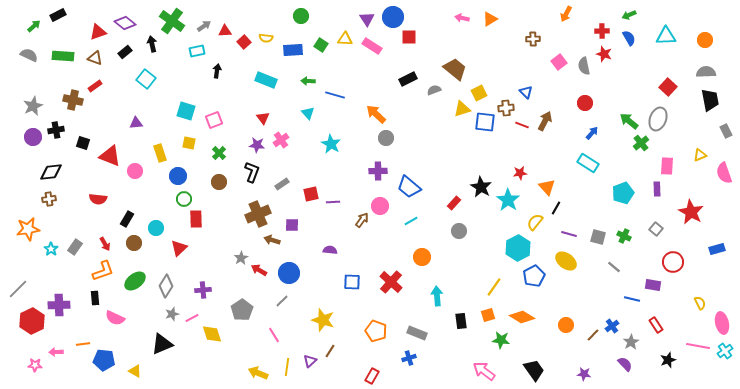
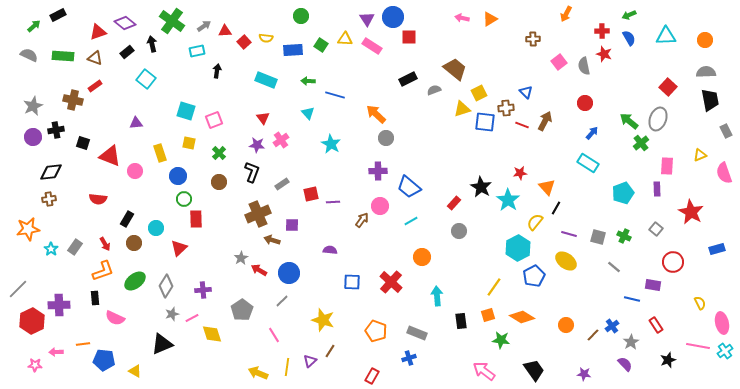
black rectangle at (125, 52): moved 2 px right
